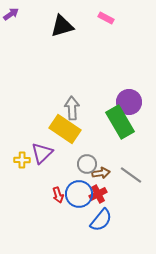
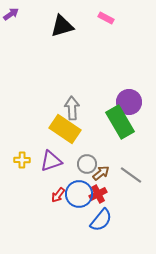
purple triangle: moved 9 px right, 8 px down; rotated 25 degrees clockwise
brown arrow: rotated 30 degrees counterclockwise
red arrow: rotated 56 degrees clockwise
